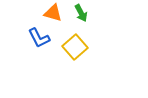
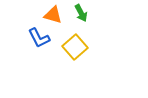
orange triangle: moved 2 px down
